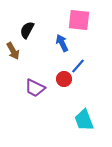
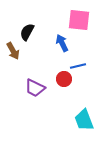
black semicircle: moved 2 px down
blue line: rotated 35 degrees clockwise
